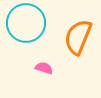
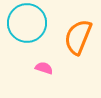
cyan circle: moved 1 px right
